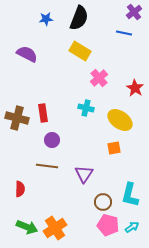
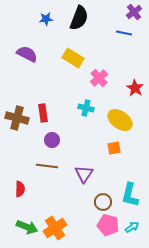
yellow rectangle: moved 7 px left, 7 px down
